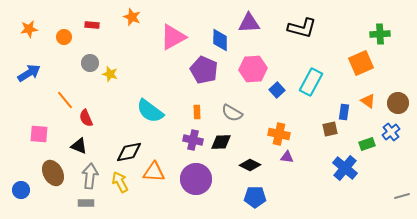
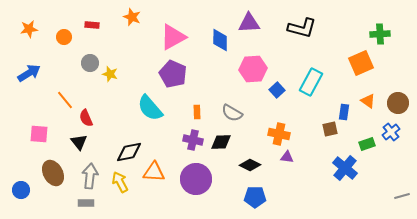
purple pentagon at (204, 70): moved 31 px left, 4 px down
cyan semicircle at (150, 111): moved 3 px up; rotated 12 degrees clockwise
black triangle at (79, 146): moved 4 px up; rotated 30 degrees clockwise
